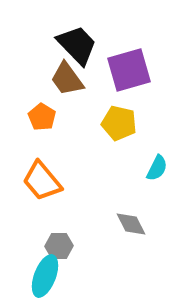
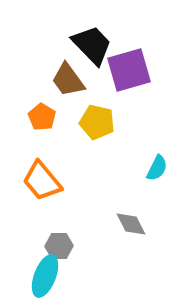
black trapezoid: moved 15 px right
brown trapezoid: moved 1 px right, 1 px down
yellow pentagon: moved 22 px left, 1 px up
